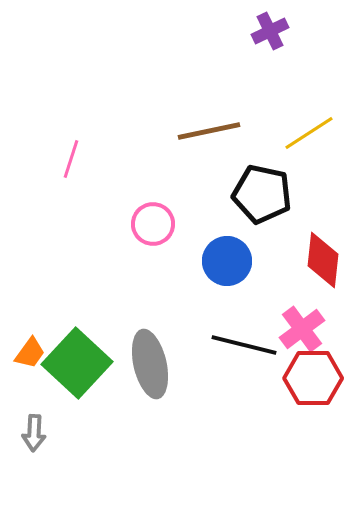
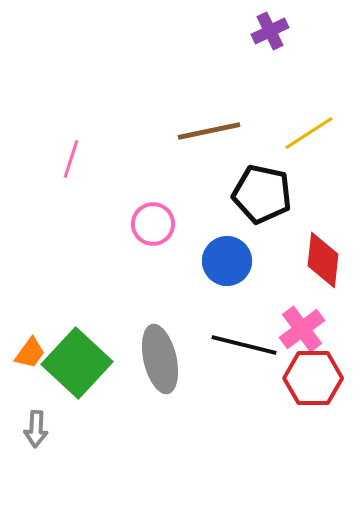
gray ellipse: moved 10 px right, 5 px up
gray arrow: moved 2 px right, 4 px up
